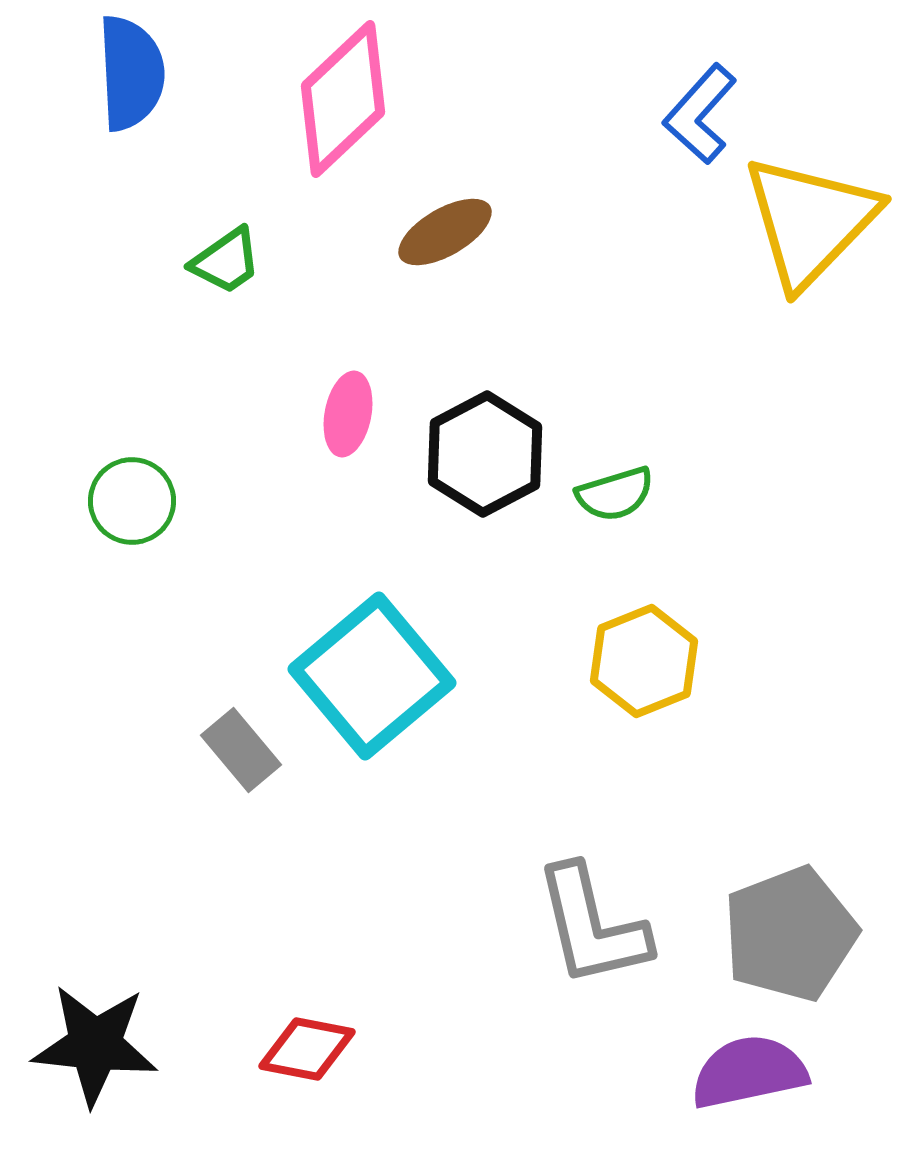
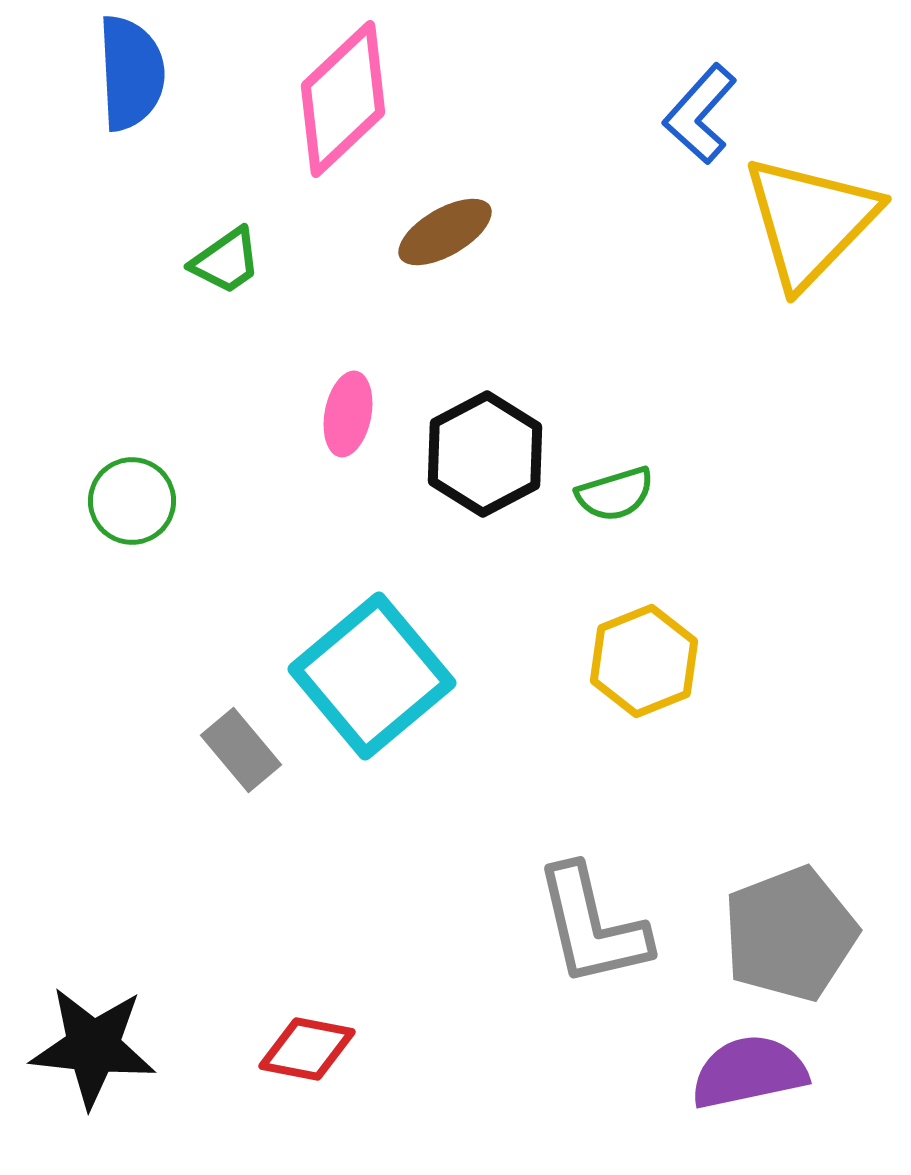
black star: moved 2 px left, 2 px down
